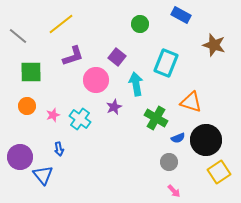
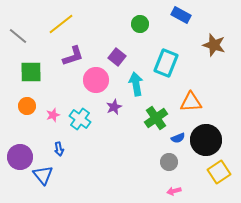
orange triangle: rotated 20 degrees counterclockwise
green cross: rotated 25 degrees clockwise
pink arrow: rotated 120 degrees clockwise
